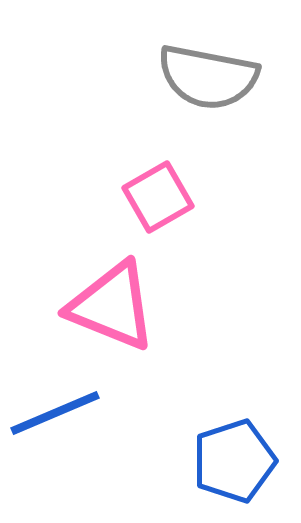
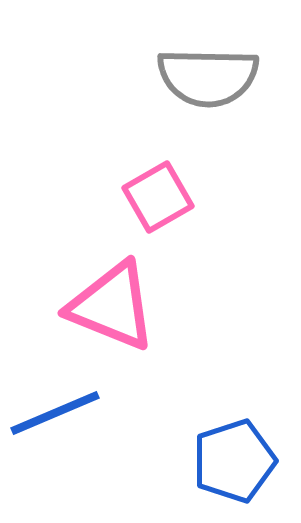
gray semicircle: rotated 10 degrees counterclockwise
